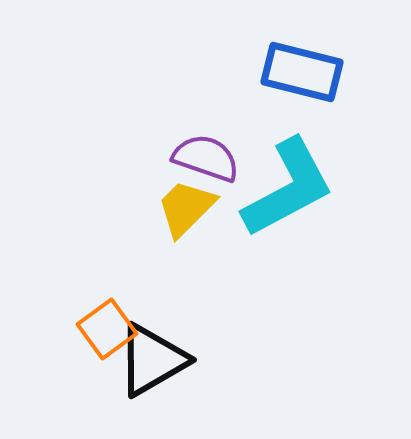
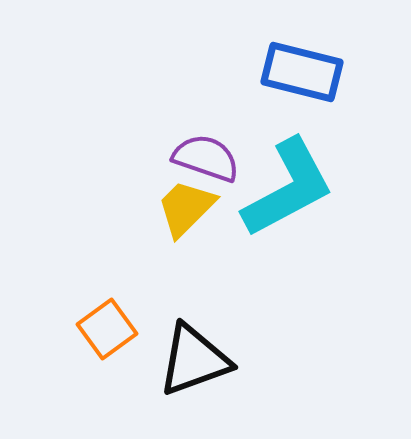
black triangle: moved 42 px right; rotated 10 degrees clockwise
